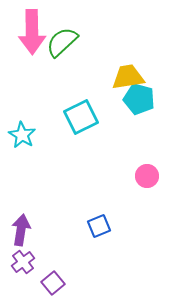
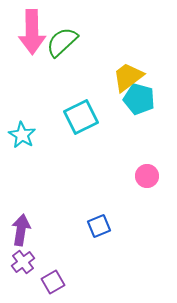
yellow trapezoid: rotated 28 degrees counterclockwise
purple square: moved 1 px up; rotated 10 degrees clockwise
